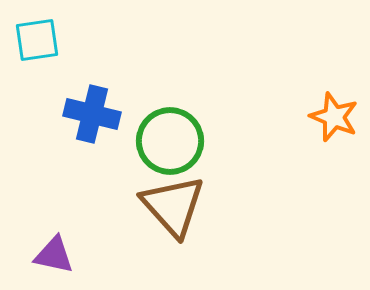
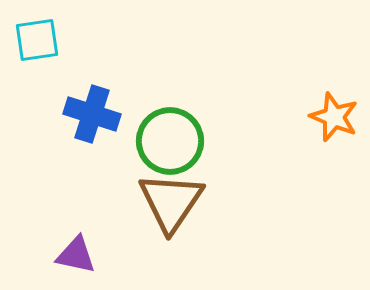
blue cross: rotated 4 degrees clockwise
brown triangle: moved 2 px left, 4 px up; rotated 16 degrees clockwise
purple triangle: moved 22 px right
